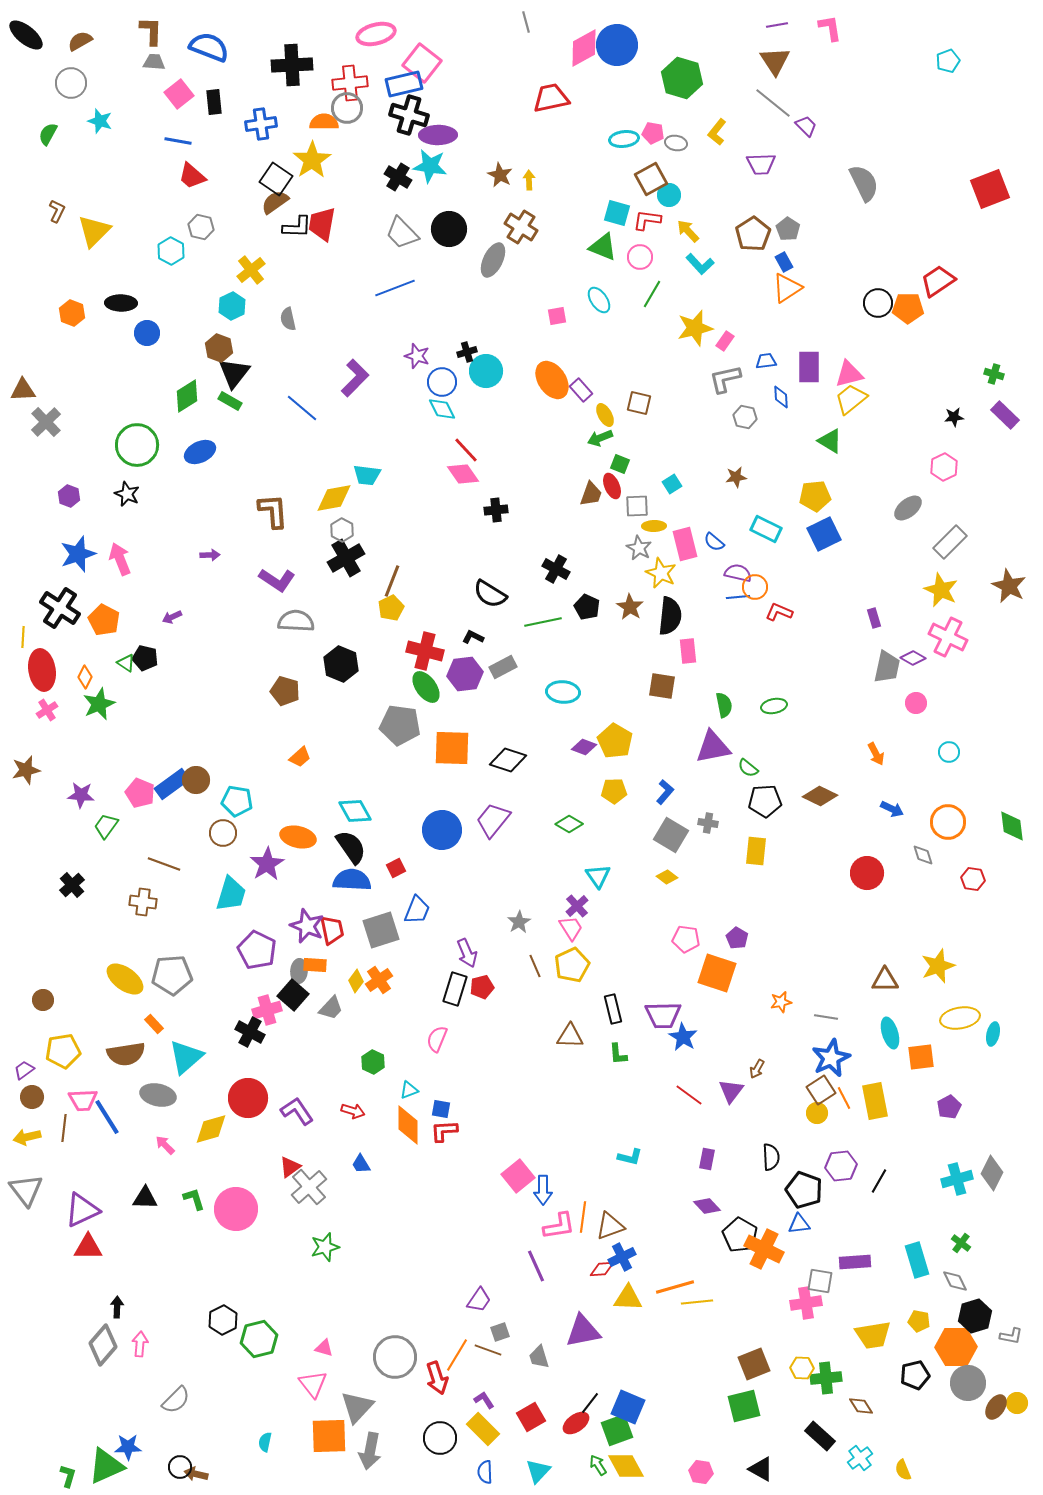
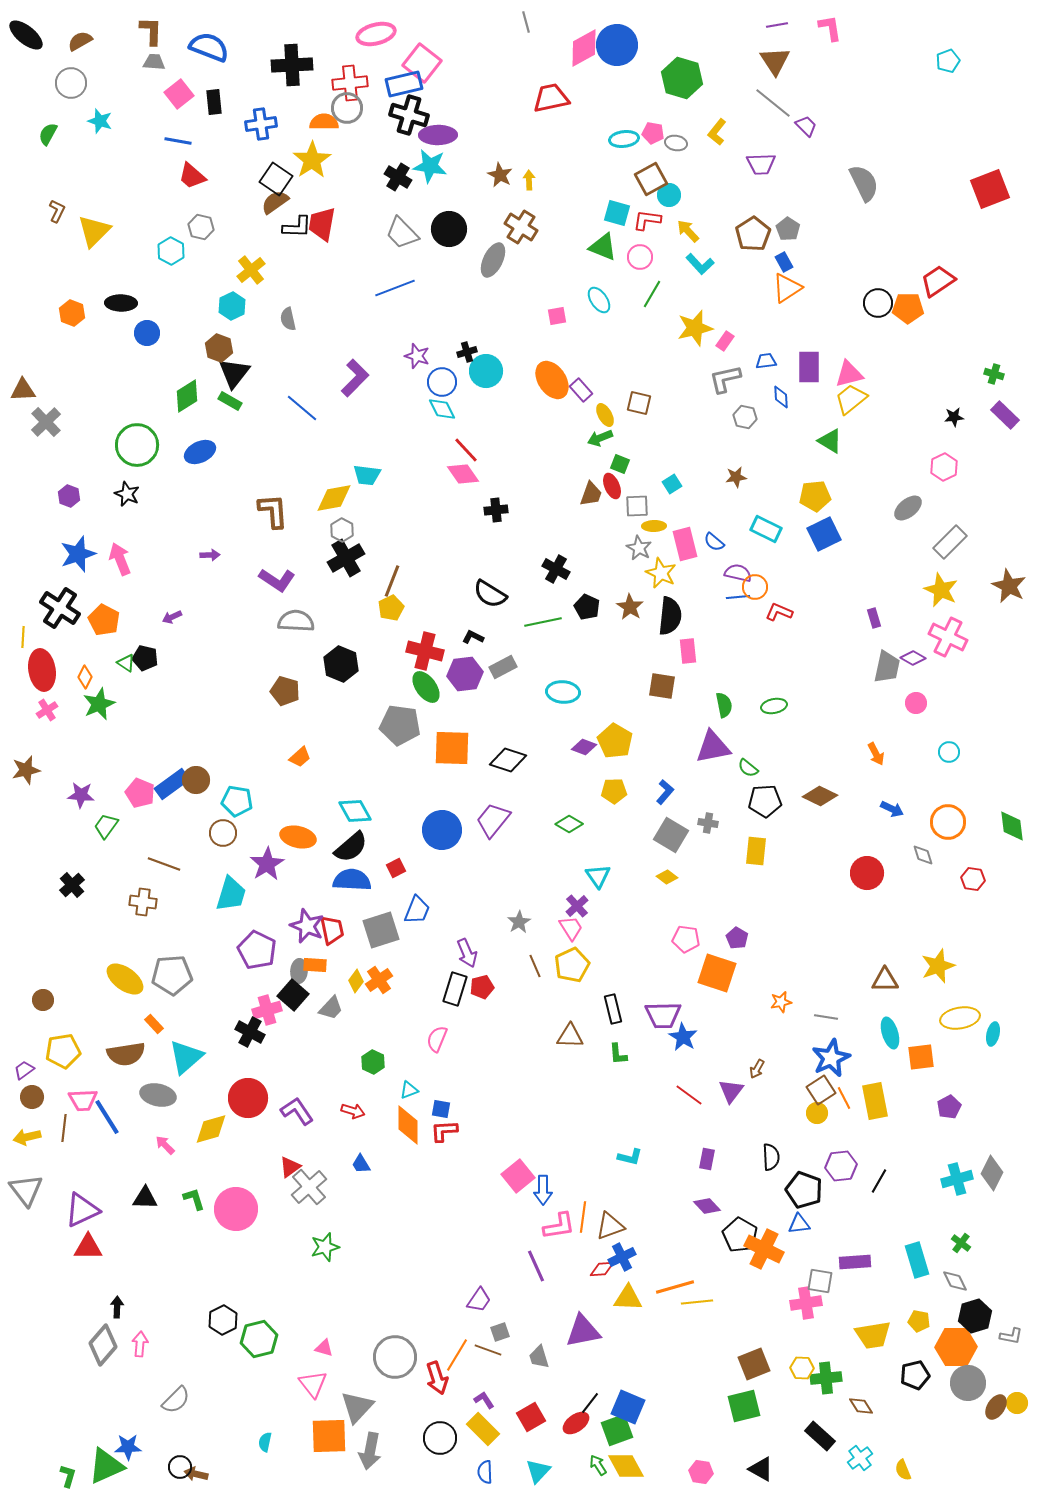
black semicircle at (351, 847): rotated 84 degrees clockwise
